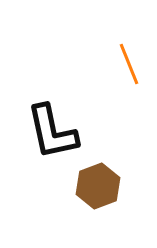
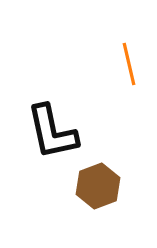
orange line: rotated 9 degrees clockwise
